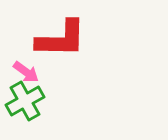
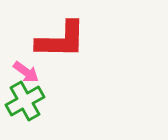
red L-shape: moved 1 px down
